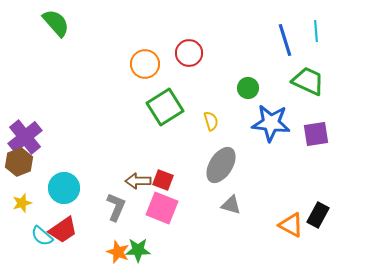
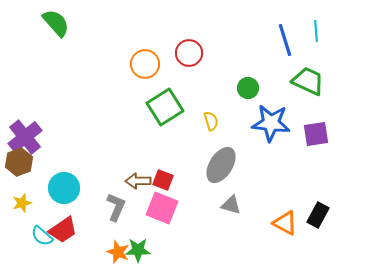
orange triangle: moved 6 px left, 2 px up
